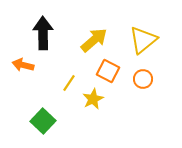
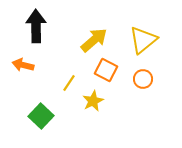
black arrow: moved 7 px left, 7 px up
orange square: moved 2 px left, 1 px up
yellow star: moved 2 px down
green square: moved 2 px left, 5 px up
